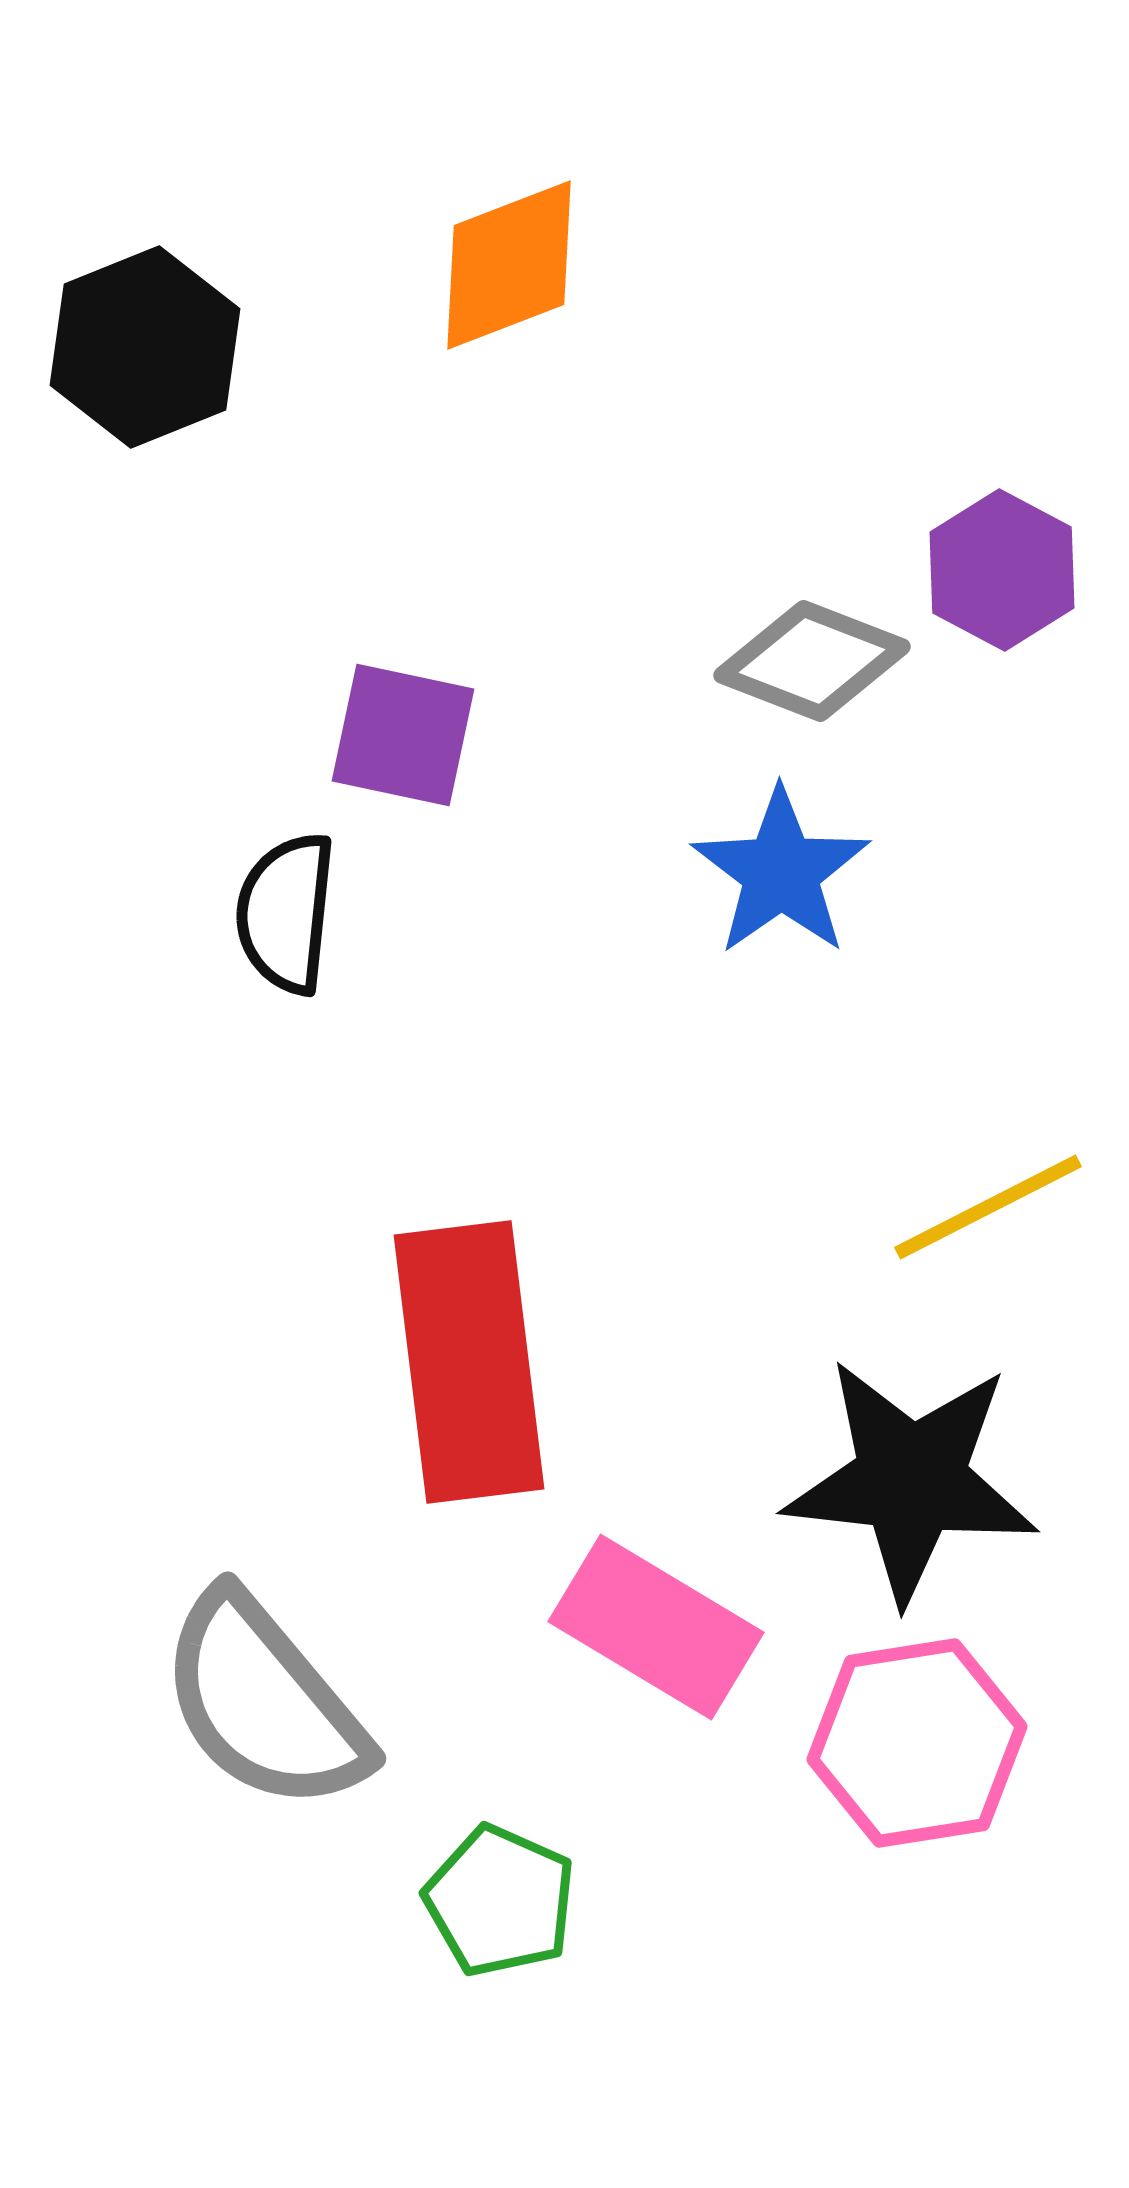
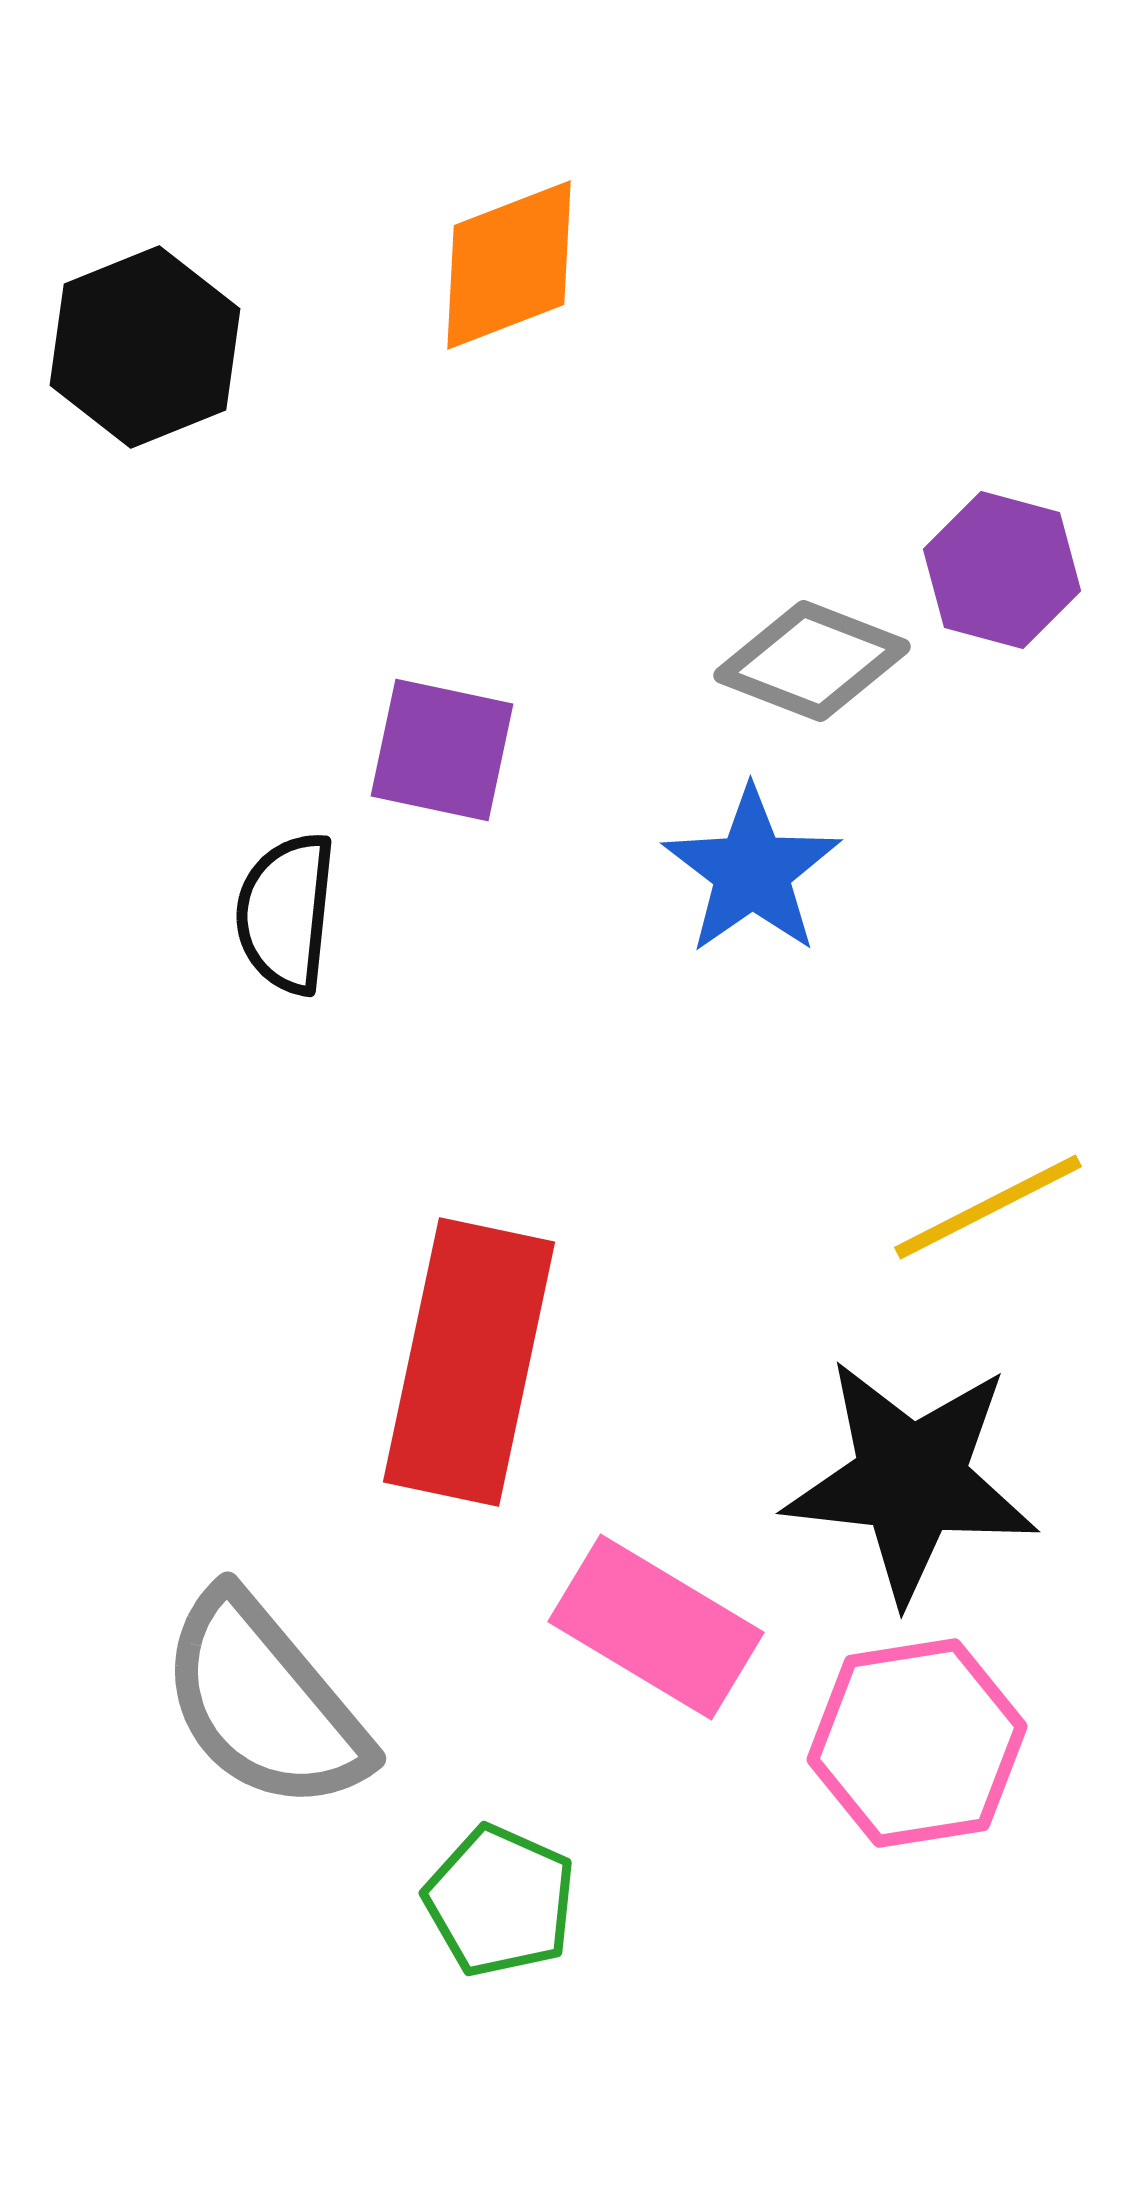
purple hexagon: rotated 13 degrees counterclockwise
purple square: moved 39 px right, 15 px down
blue star: moved 29 px left, 1 px up
red rectangle: rotated 19 degrees clockwise
